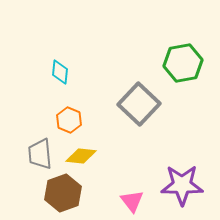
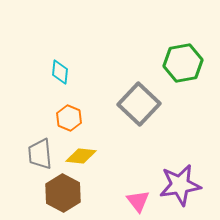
orange hexagon: moved 2 px up
purple star: moved 2 px left; rotated 9 degrees counterclockwise
brown hexagon: rotated 12 degrees counterclockwise
pink triangle: moved 6 px right
